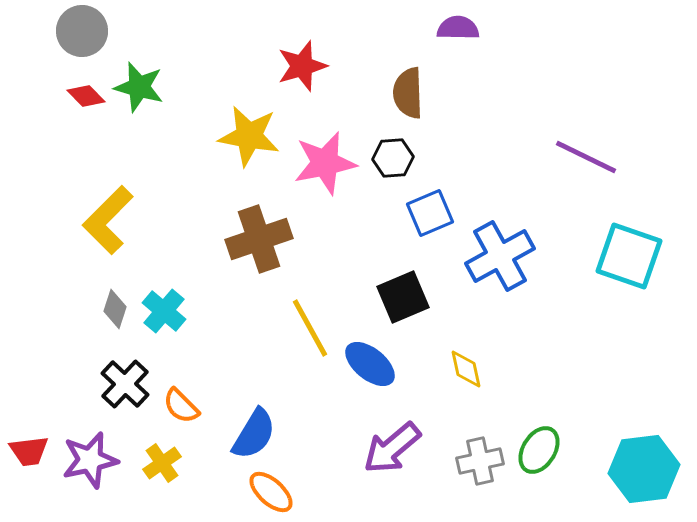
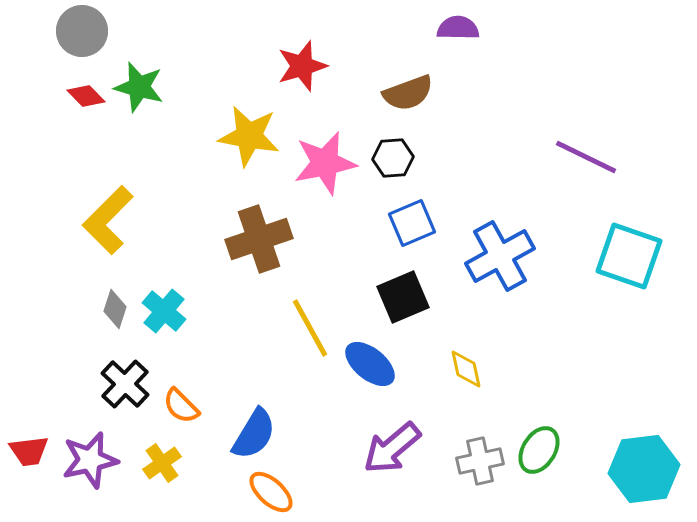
brown semicircle: rotated 108 degrees counterclockwise
blue square: moved 18 px left, 10 px down
